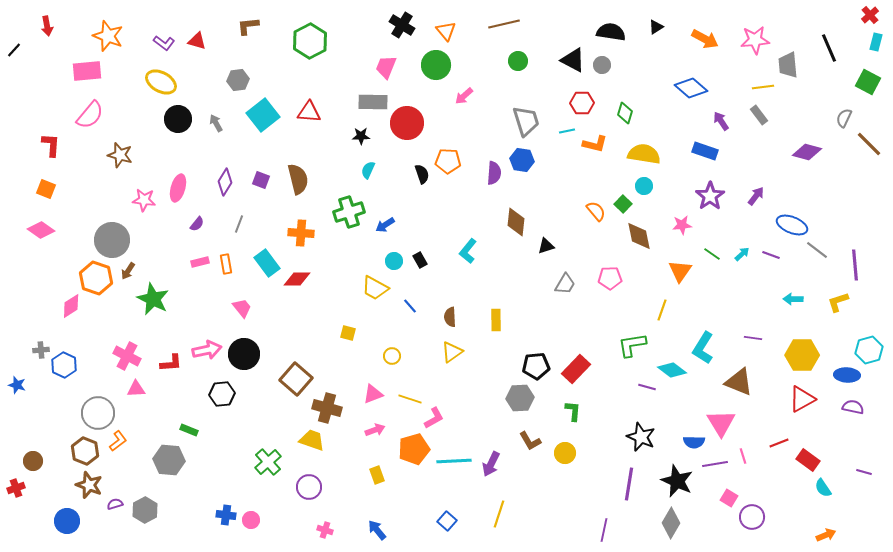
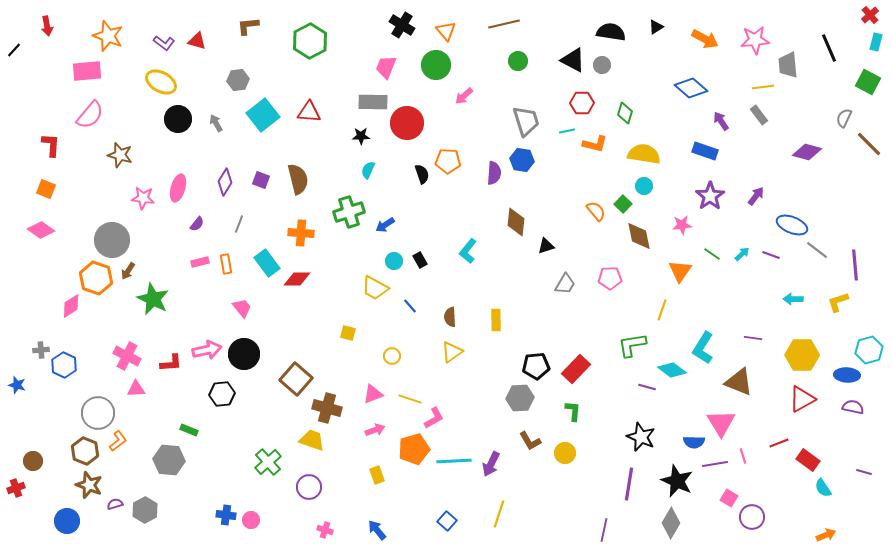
pink star at (144, 200): moved 1 px left, 2 px up
